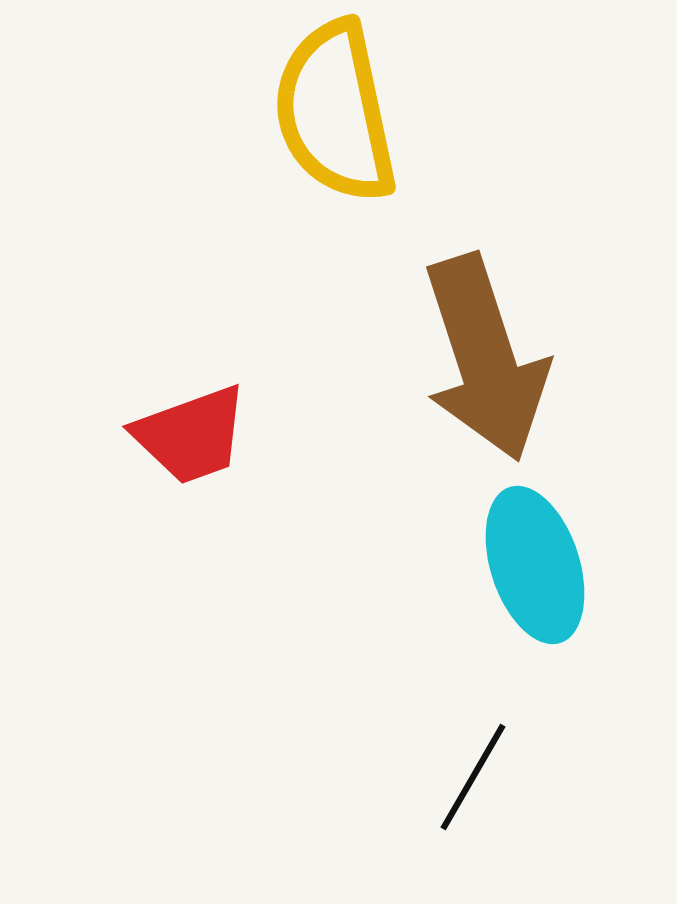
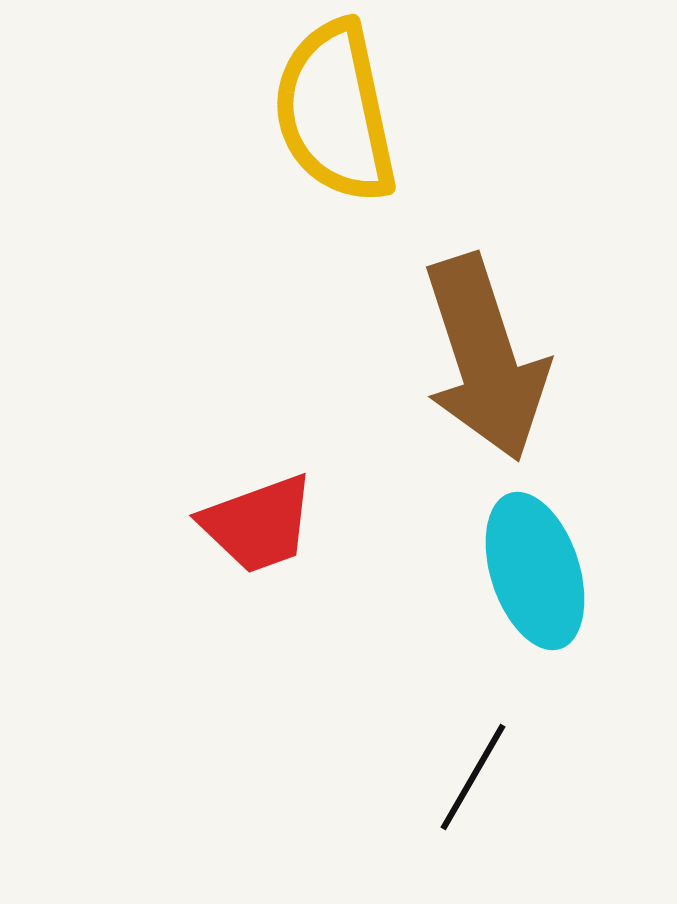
red trapezoid: moved 67 px right, 89 px down
cyan ellipse: moved 6 px down
